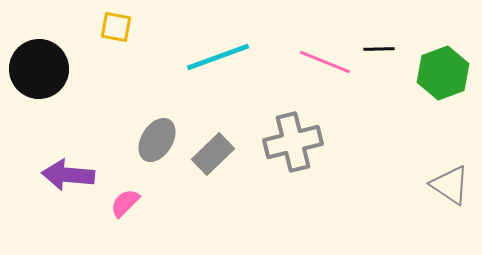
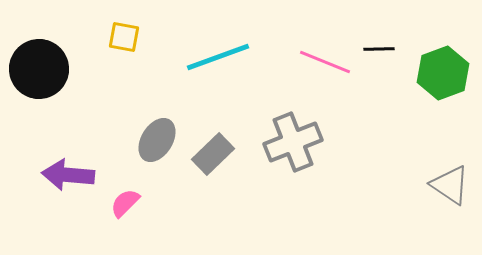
yellow square: moved 8 px right, 10 px down
gray cross: rotated 8 degrees counterclockwise
